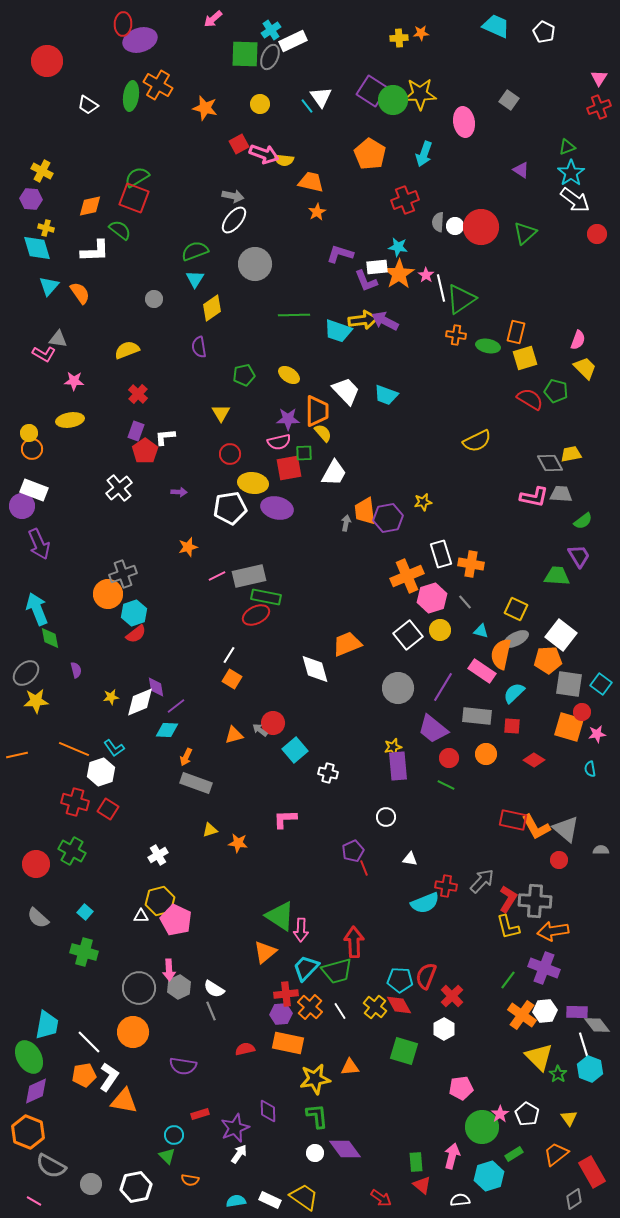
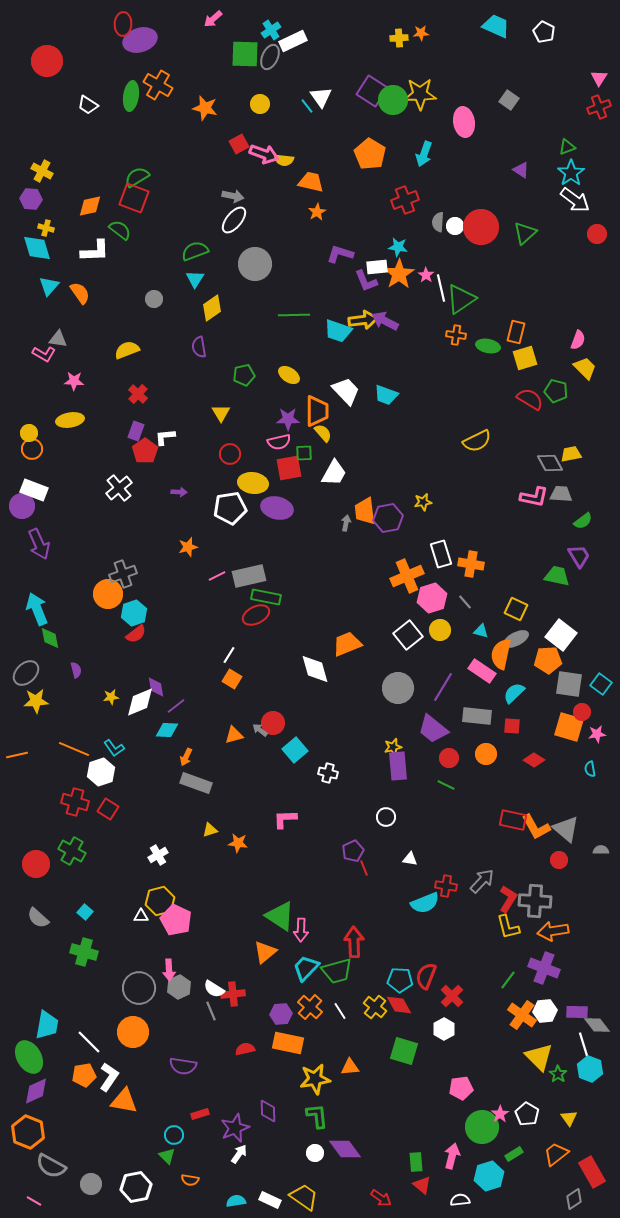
green trapezoid at (557, 576): rotated 8 degrees clockwise
red cross at (286, 994): moved 53 px left
